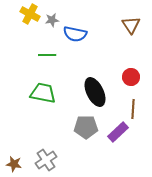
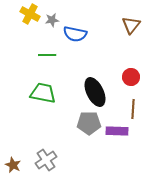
brown triangle: rotated 12 degrees clockwise
gray pentagon: moved 3 px right, 4 px up
purple rectangle: moved 1 px left, 1 px up; rotated 45 degrees clockwise
brown star: moved 1 px left, 1 px down; rotated 14 degrees clockwise
